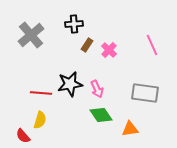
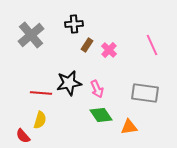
black star: moved 1 px left, 1 px up
orange triangle: moved 1 px left, 2 px up
